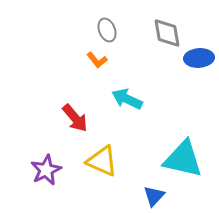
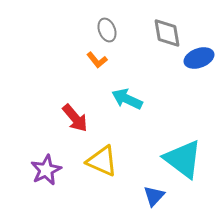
blue ellipse: rotated 16 degrees counterclockwise
cyan triangle: rotated 24 degrees clockwise
